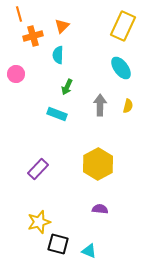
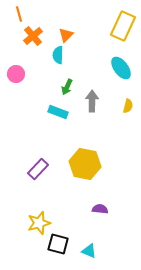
orange triangle: moved 4 px right, 9 px down
orange cross: rotated 24 degrees counterclockwise
gray arrow: moved 8 px left, 4 px up
cyan rectangle: moved 1 px right, 2 px up
yellow hexagon: moved 13 px left; rotated 20 degrees counterclockwise
yellow star: moved 1 px down
